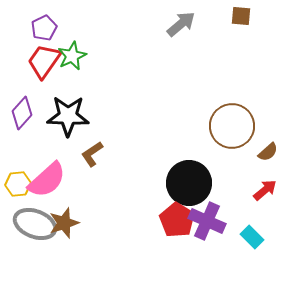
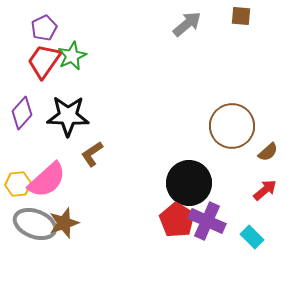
gray arrow: moved 6 px right
